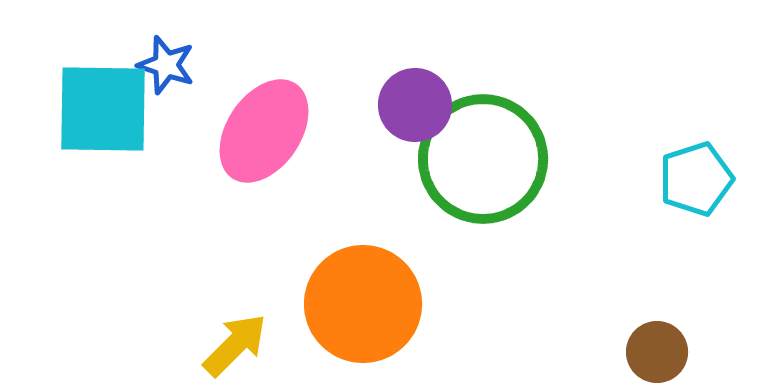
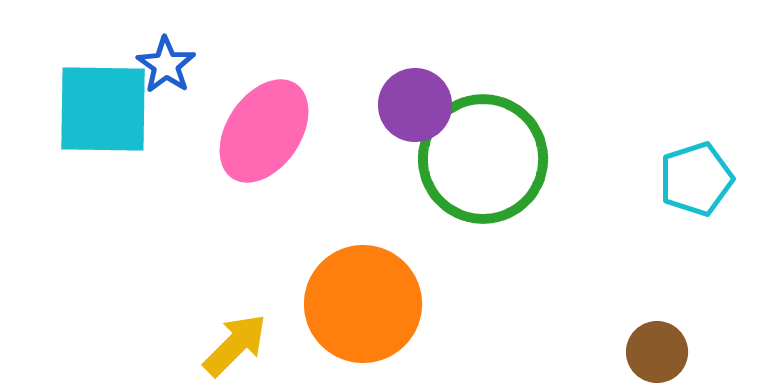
blue star: rotated 16 degrees clockwise
